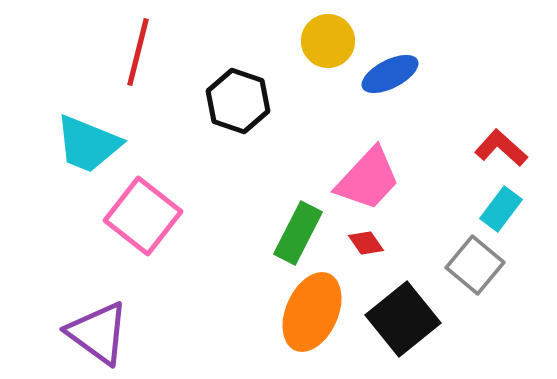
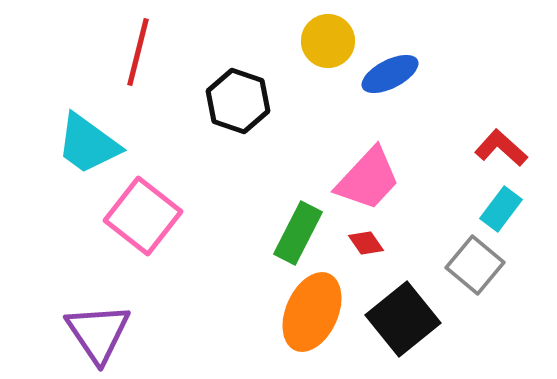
cyan trapezoid: rotated 14 degrees clockwise
purple triangle: rotated 20 degrees clockwise
